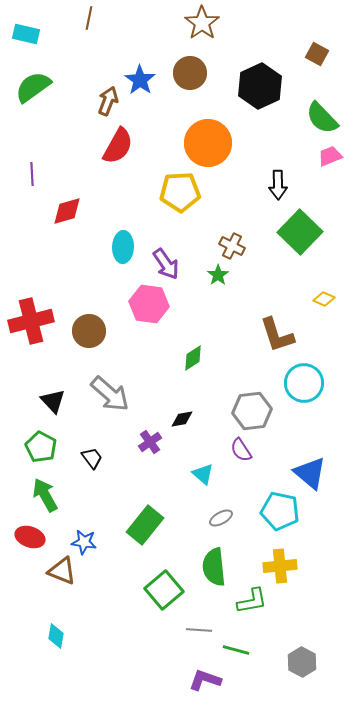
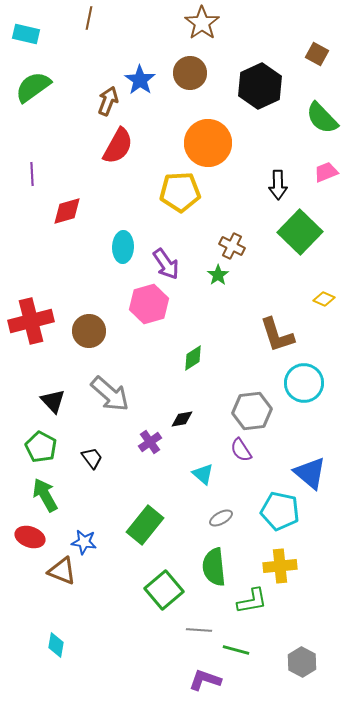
pink trapezoid at (330, 156): moved 4 px left, 16 px down
pink hexagon at (149, 304): rotated 24 degrees counterclockwise
cyan diamond at (56, 636): moved 9 px down
